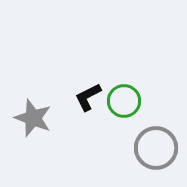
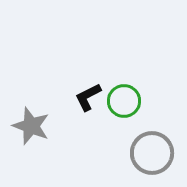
gray star: moved 2 px left, 8 px down
gray circle: moved 4 px left, 5 px down
